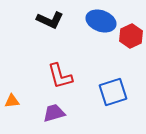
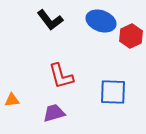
black L-shape: rotated 28 degrees clockwise
red L-shape: moved 1 px right
blue square: rotated 20 degrees clockwise
orange triangle: moved 1 px up
